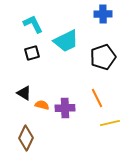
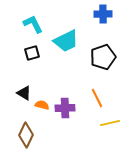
brown diamond: moved 3 px up
